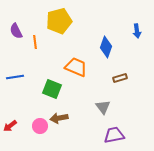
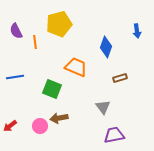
yellow pentagon: moved 3 px down
